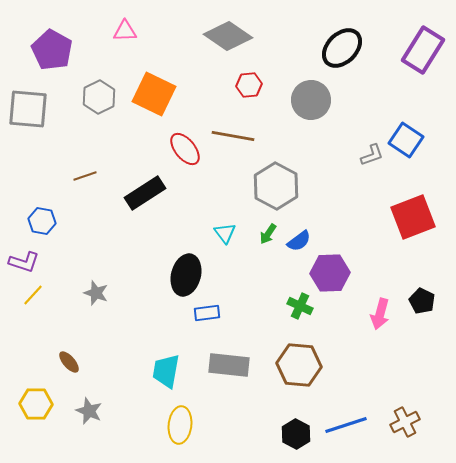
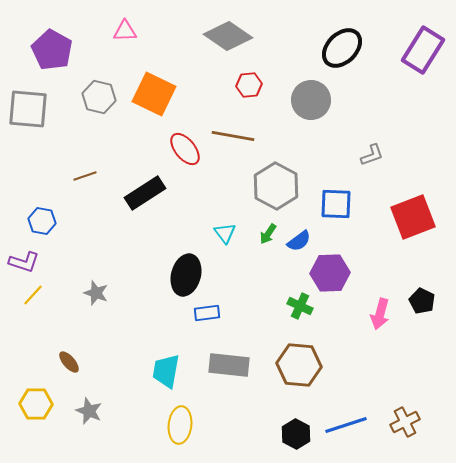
gray hexagon at (99, 97): rotated 20 degrees counterclockwise
blue square at (406, 140): moved 70 px left, 64 px down; rotated 32 degrees counterclockwise
